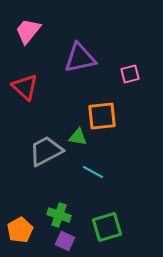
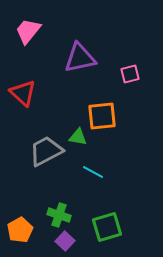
red triangle: moved 2 px left, 6 px down
purple square: rotated 18 degrees clockwise
